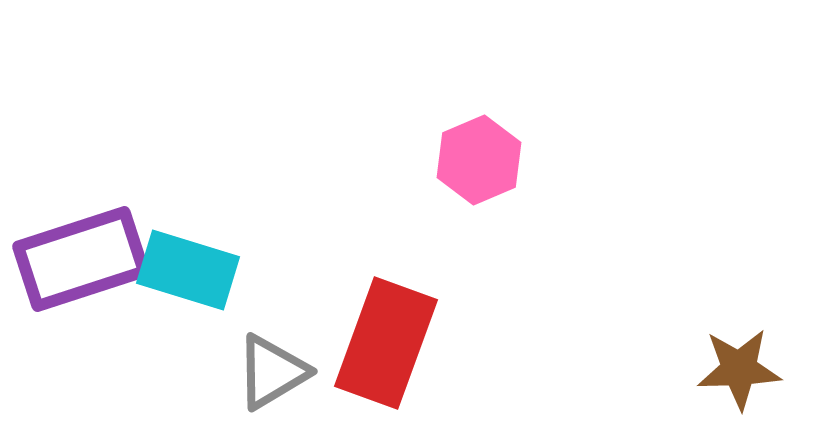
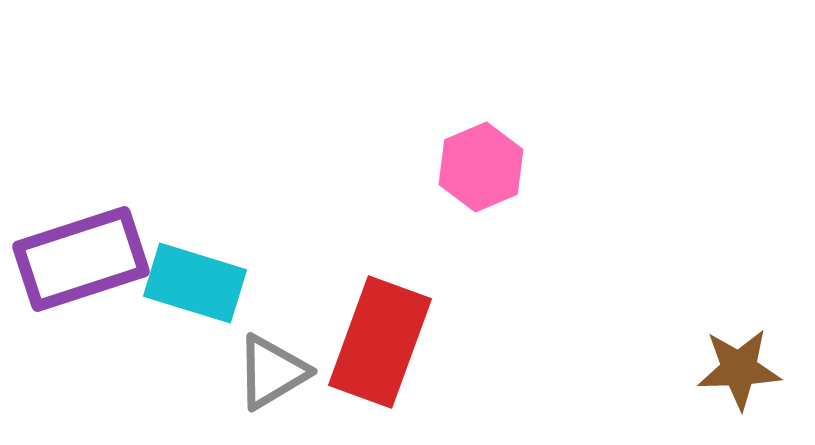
pink hexagon: moved 2 px right, 7 px down
cyan rectangle: moved 7 px right, 13 px down
red rectangle: moved 6 px left, 1 px up
